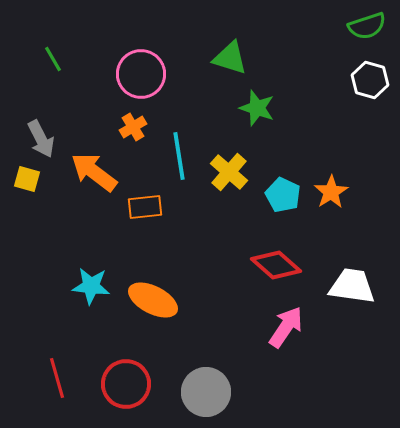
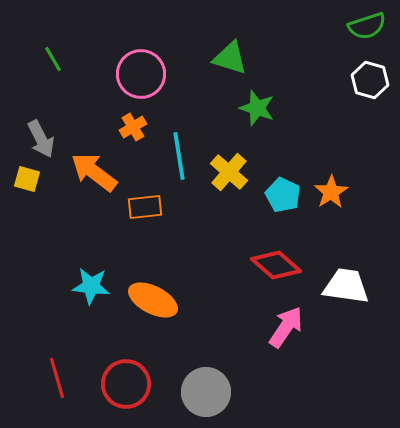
white trapezoid: moved 6 px left
